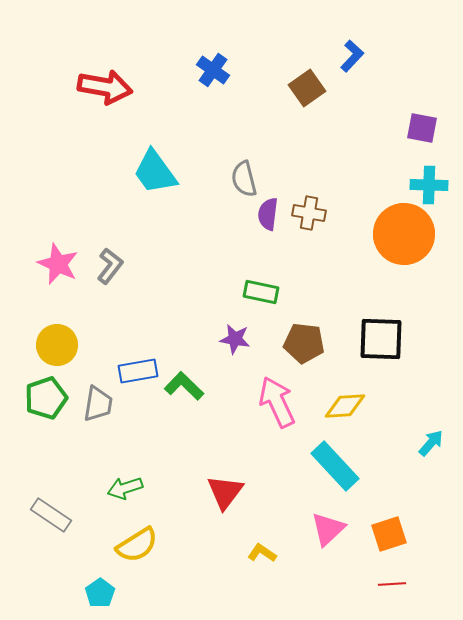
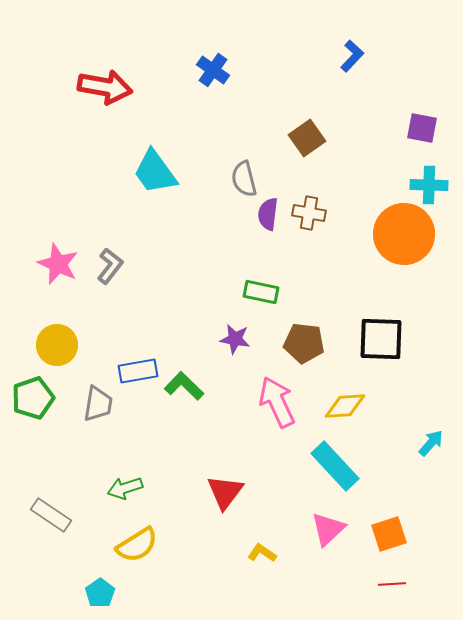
brown square: moved 50 px down
green pentagon: moved 13 px left
